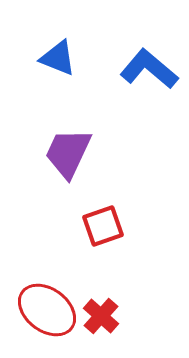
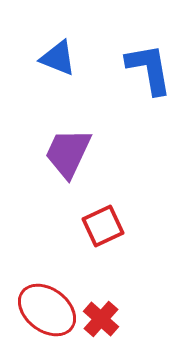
blue L-shape: rotated 40 degrees clockwise
red square: rotated 6 degrees counterclockwise
red cross: moved 3 px down
